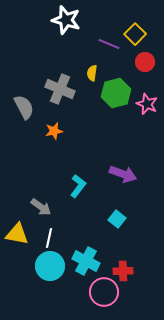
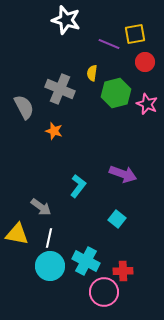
yellow square: rotated 35 degrees clockwise
orange star: rotated 30 degrees clockwise
